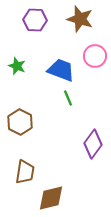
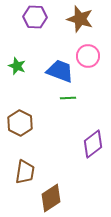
purple hexagon: moved 3 px up
pink circle: moved 7 px left
blue trapezoid: moved 1 px left, 1 px down
green line: rotated 70 degrees counterclockwise
brown hexagon: moved 1 px down
purple diamond: rotated 16 degrees clockwise
brown diamond: rotated 20 degrees counterclockwise
